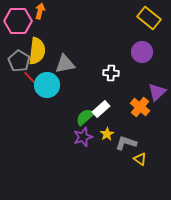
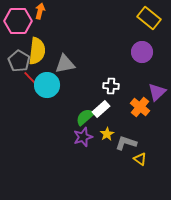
white cross: moved 13 px down
